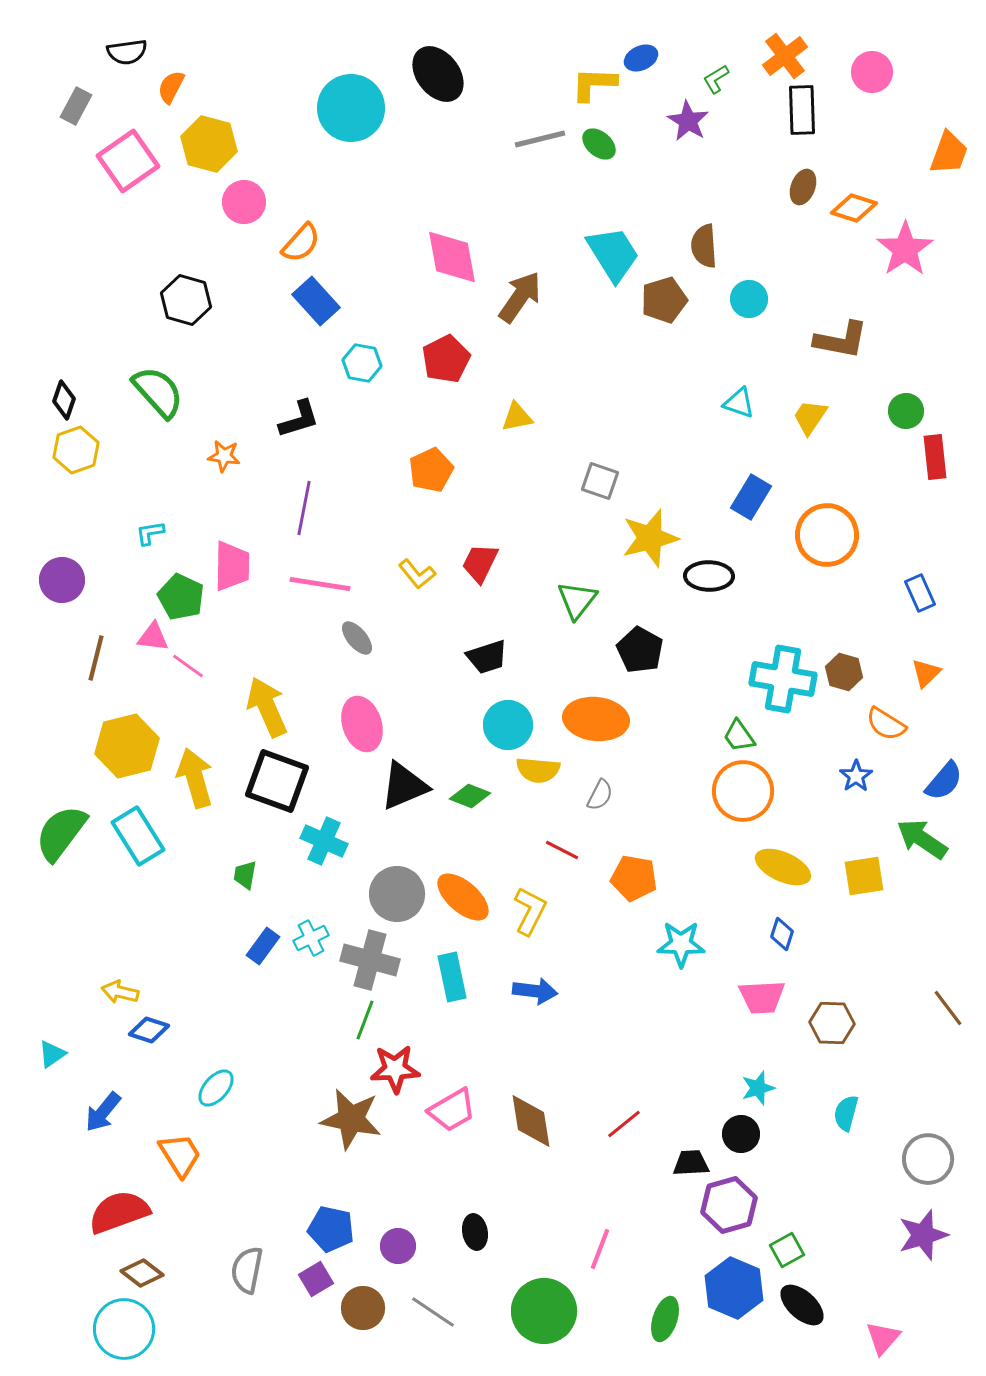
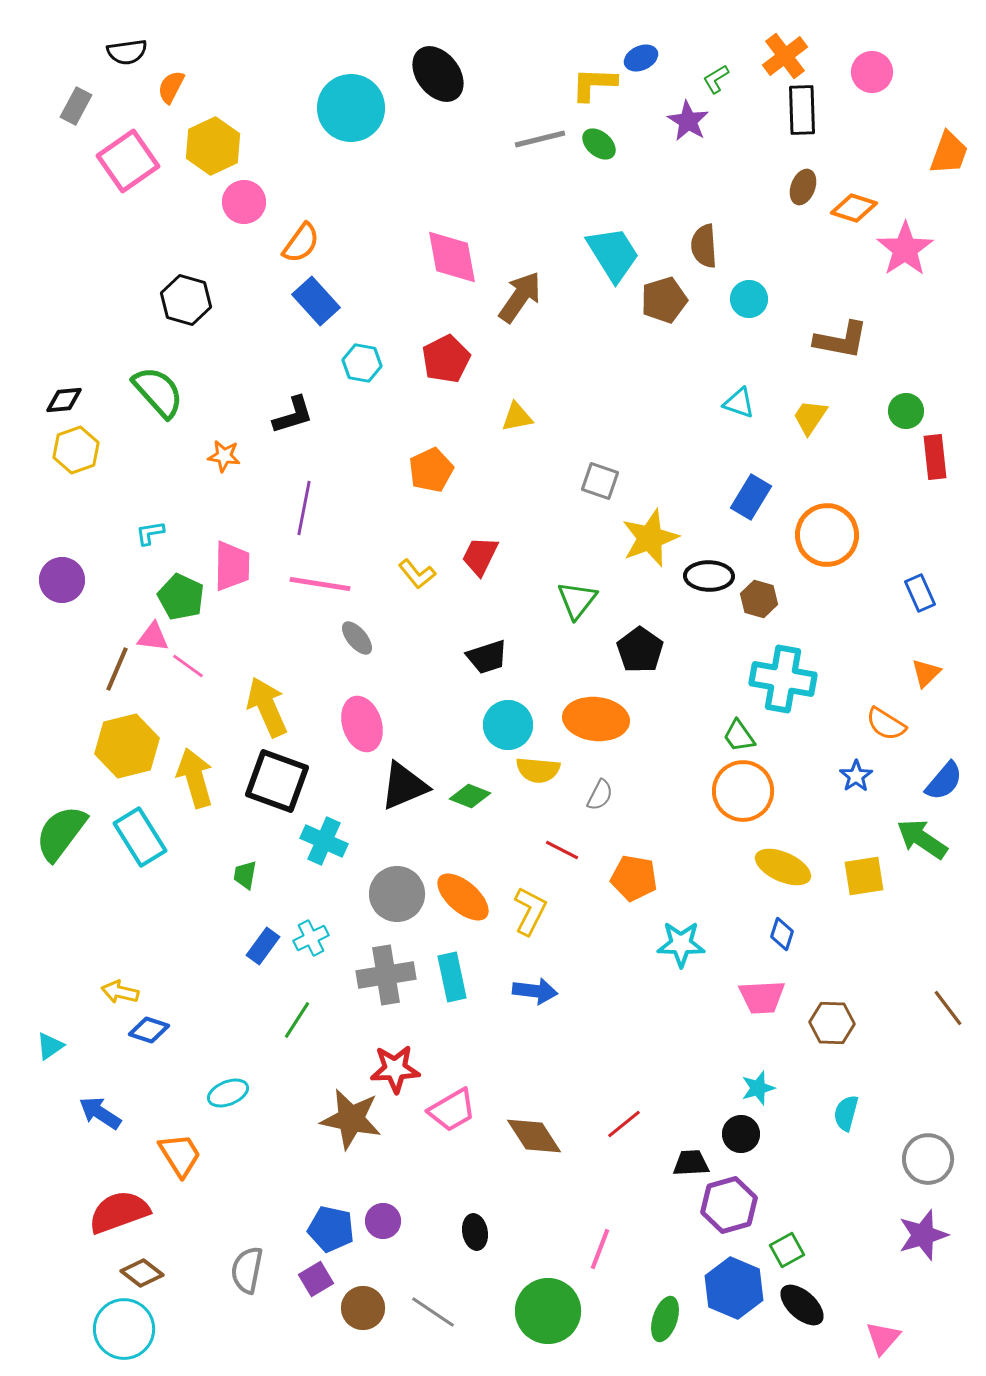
yellow hexagon at (209, 144): moved 4 px right, 2 px down; rotated 20 degrees clockwise
orange semicircle at (301, 243): rotated 6 degrees counterclockwise
black diamond at (64, 400): rotated 66 degrees clockwise
black L-shape at (299, 419): moved 6 px left, 4 px up
yellow star at (650, 538): rotated 6 degrees counterclockwise
red trapezoid at (480, 563): moved 7 px up
black pentagon at (640, 650): rotated 6 degrees clockwise
brown line at (96, 658): moved 21 px right, 11 px down; rotated 9 degrees clockwise
brown hexagon at (844, 672): moved 85 px left, 73 px up
cyan rectangle at (138, 836): moved 2 px right, 1 px down
gray cross at (370, 960): moved 16 px right, 15 px down; rotated 24 degrees counterclockwise
green line at (365, 1020): moved 68 px left; rotated 12 degrees clockwise
cyan triangle at (52, 1054): moved 2 px left, 8 px up
cyan ellipse at (216, 1088): moved 12 px right, 5 px down; rotated 27 degrees clockwise
blue arrow at (103, 1112): moved 3 px left, 1 px down; rotated 84 degrees clockwise
brown diamond at (531, 1121): moved 3 px right, 15 px down; rotated 24 degrees counterclockwise
purple circle at (398, 1246): moved 15 px left, 25 px up
green circle at (544, 1311): moved 4 px right
